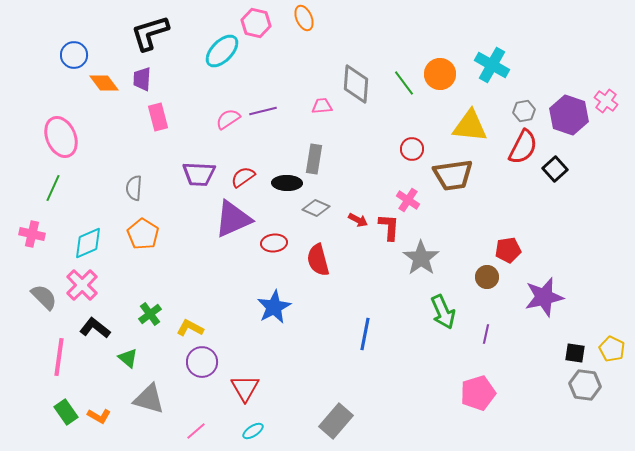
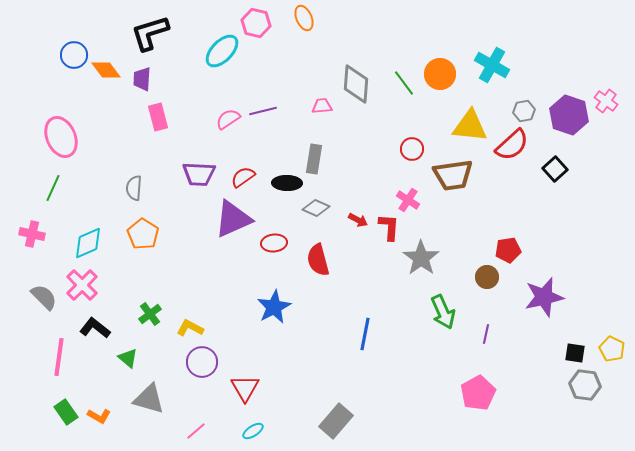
orange diamond at (104, 83): moved 2 px right, 13 px up
red semicircle at (523, 147): moved 11 px left, 2 px up; rotated 21 degrees clockwise
pink pentagon at (478, 393): rotated 12 degrees counterclockwise
